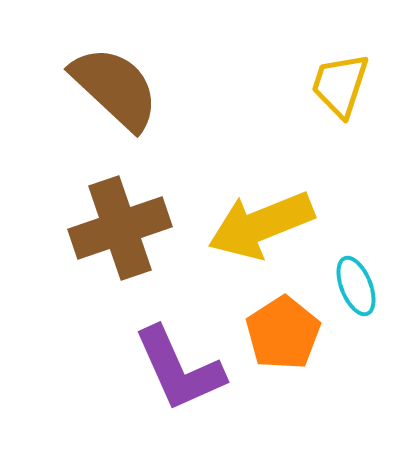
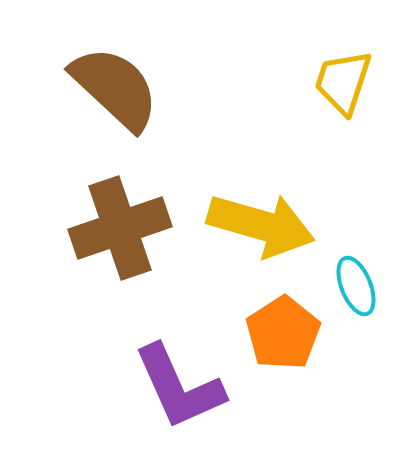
yellow trapezoid: moved 3 px right, 3 px up
yellow arrow: rotated 142 degrees counterclockwise
purple L-shape: moved 18 px down
